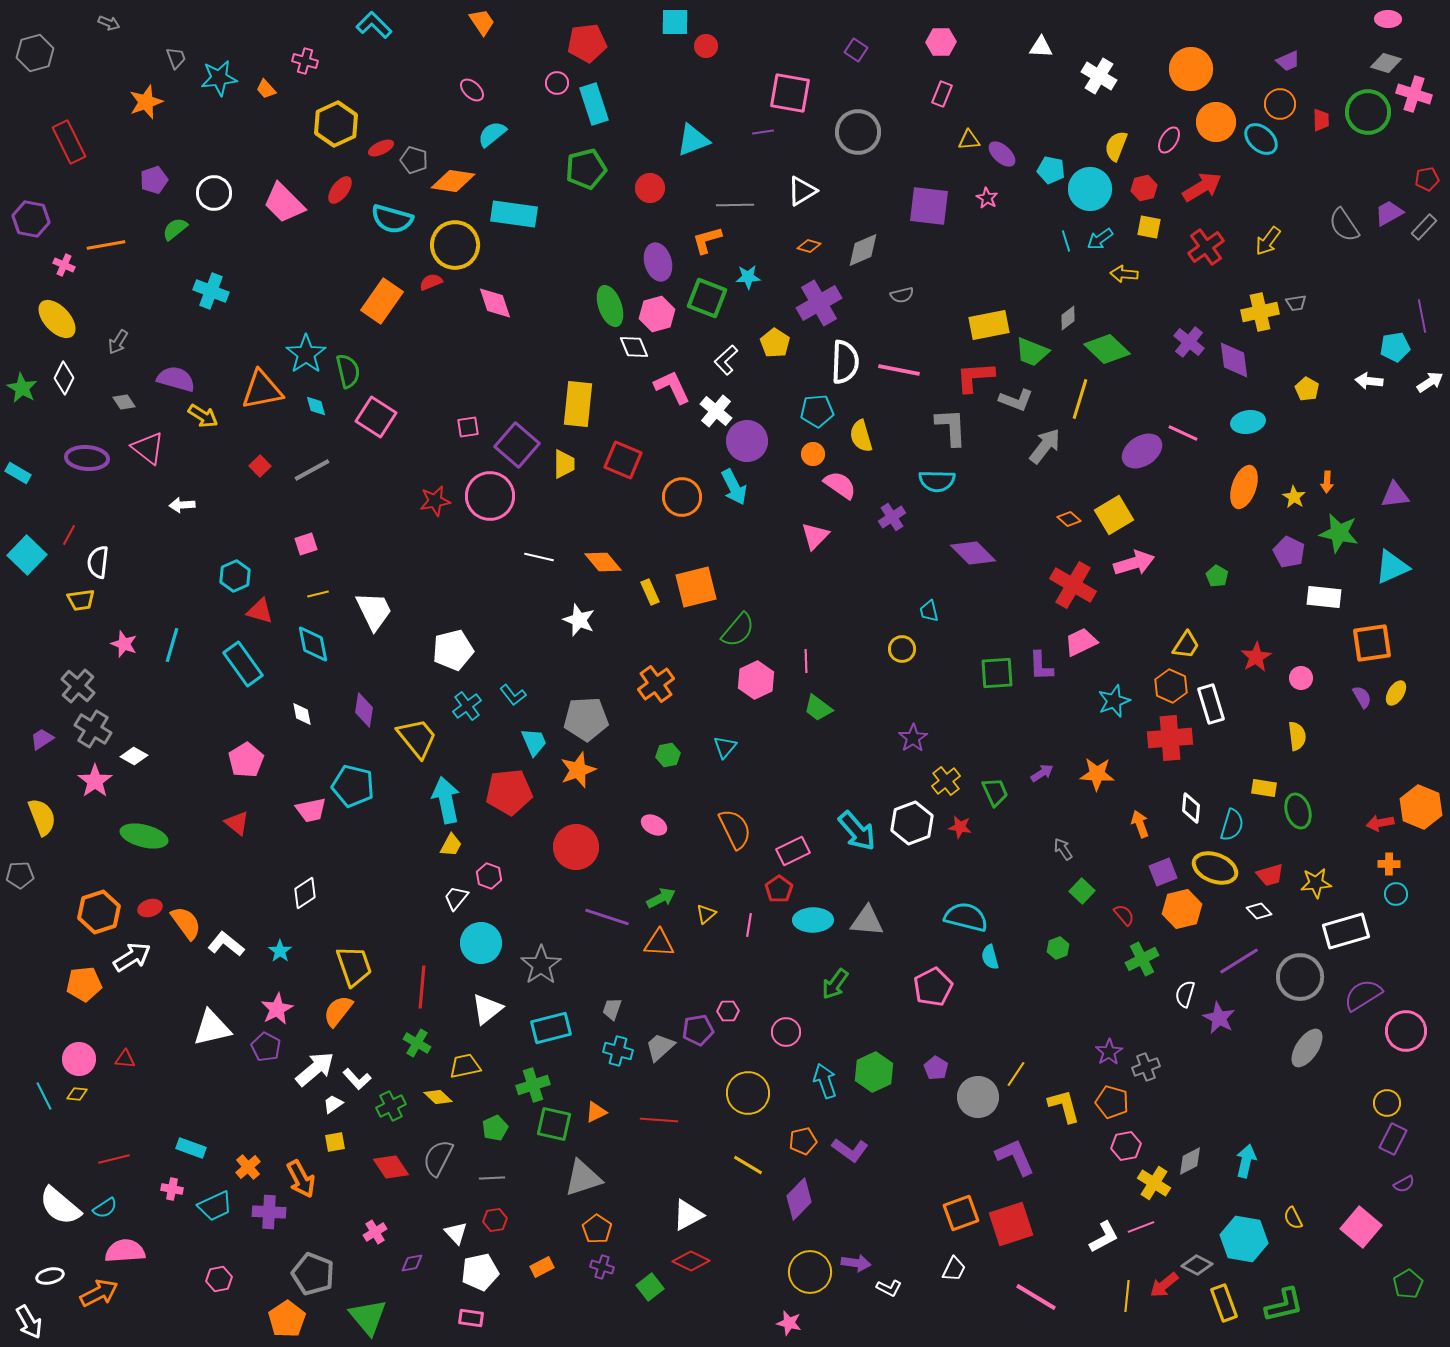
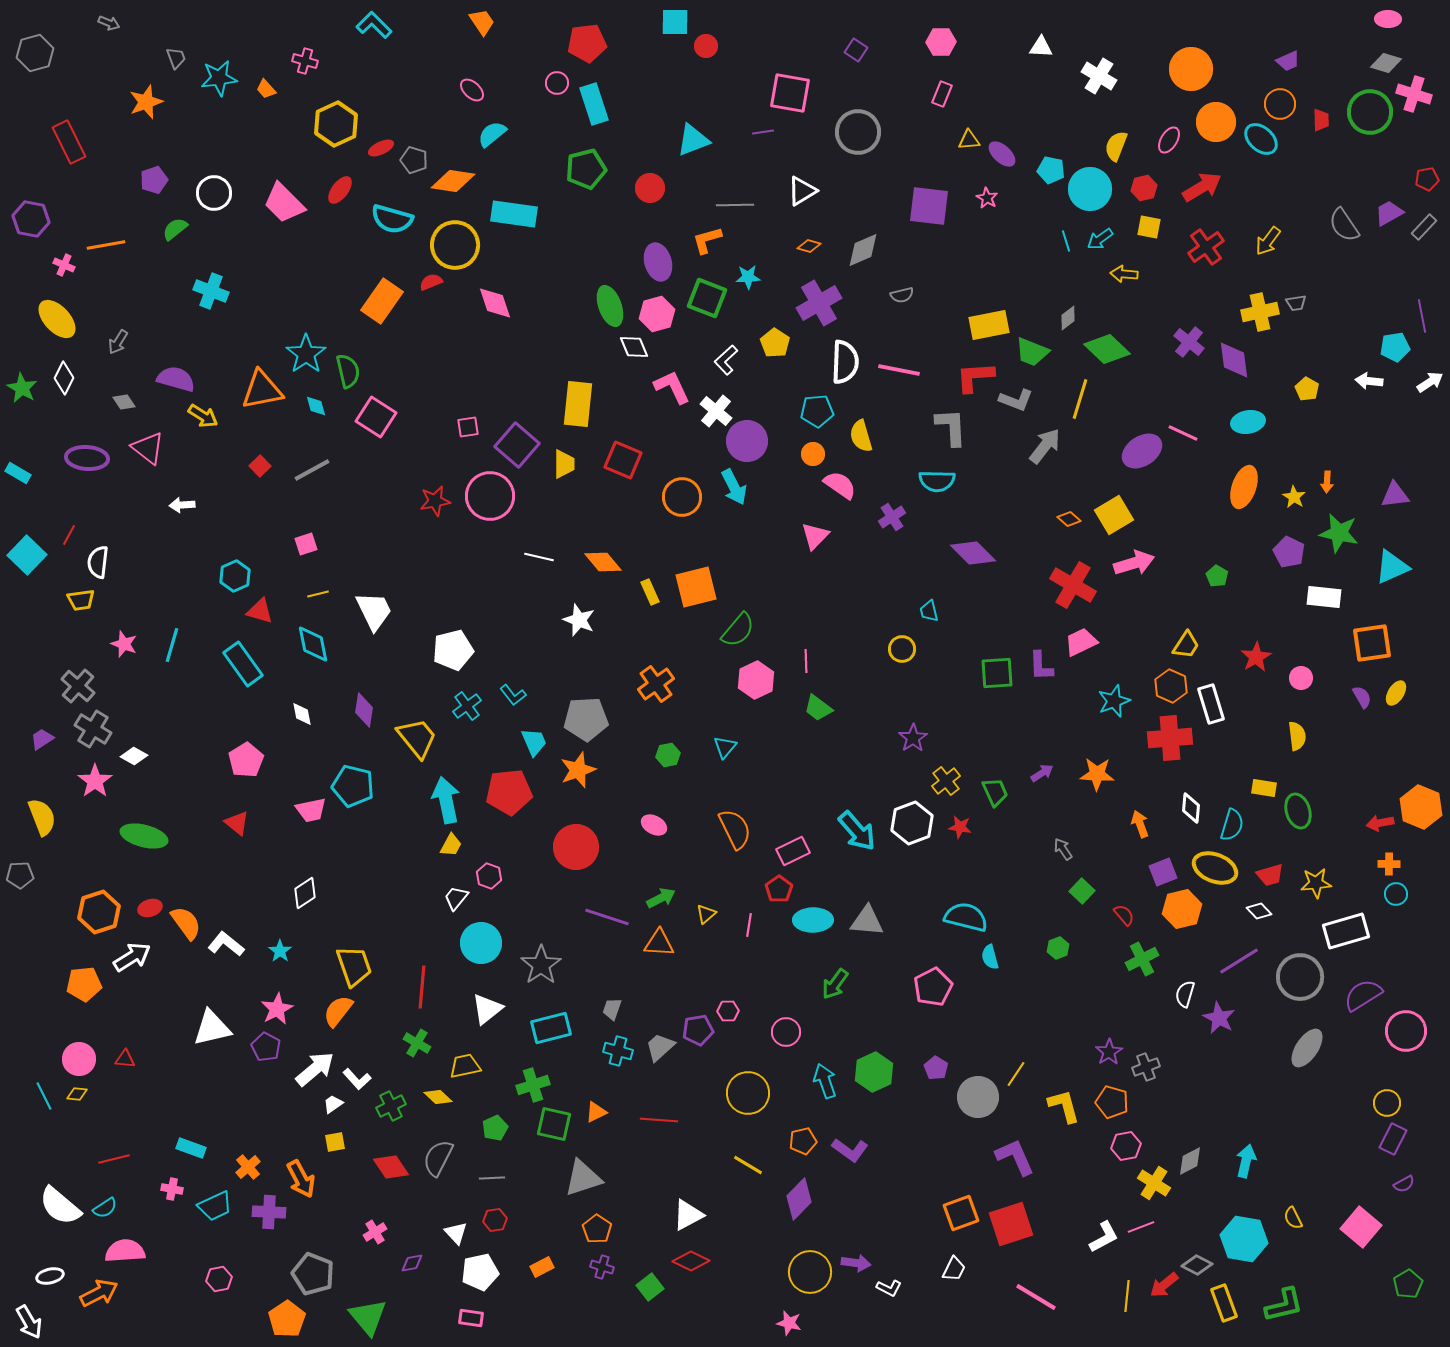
green circle at (1368, 112): moved 2 px right
